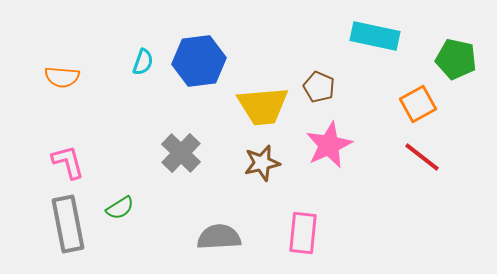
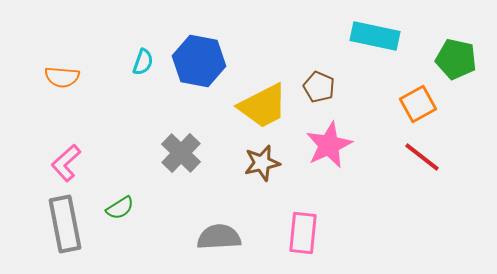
blue hexagon: rotated 18 degrees clockwise
yellow trapezoid: rotated 22 degrees counterclockwise
pink L-shape: moved 2 px left, 1 px down; rotated 117 degrees counterclockwise
gray rectangle: moved 3 px left
